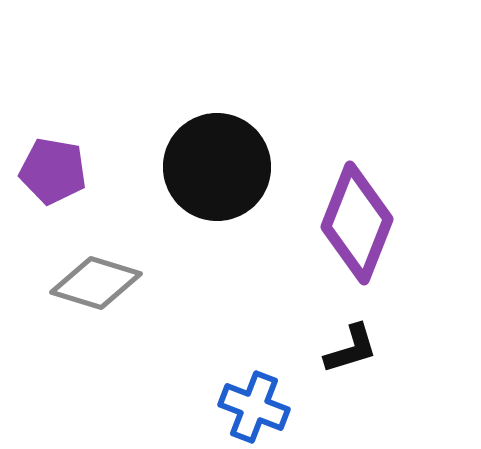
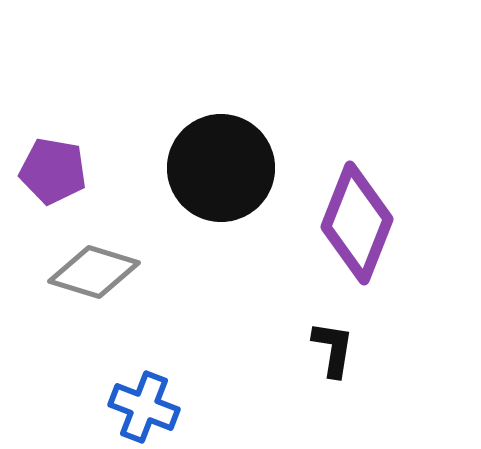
black circle: moved 4 px right, 1 px down
gray diamond: moved 2 px left, 11 px up
black L-shape: moved 18 px left; rotated 64 degrees counterclockwise
blue cross: moved 110 px left
